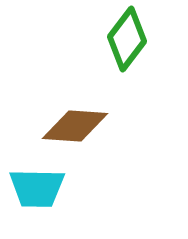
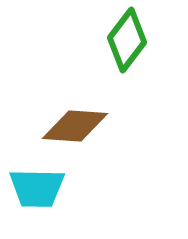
green diamond: moved 1 px down
